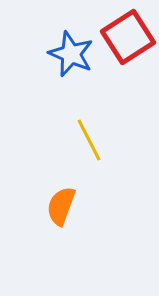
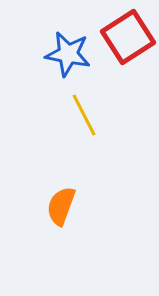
blue star: moved 3 px left; rotated 12 degrees counterclockwise
yellow line: moved 5 px left, 25 px up
